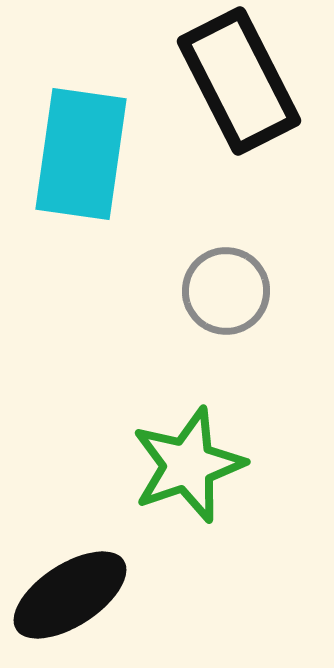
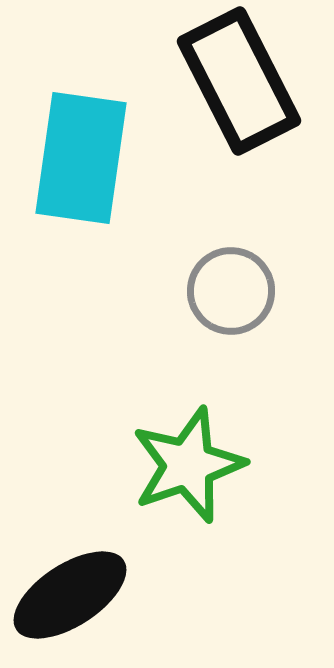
cyan rectangle: moved 4 px down
gray circle: moved 5 px right
